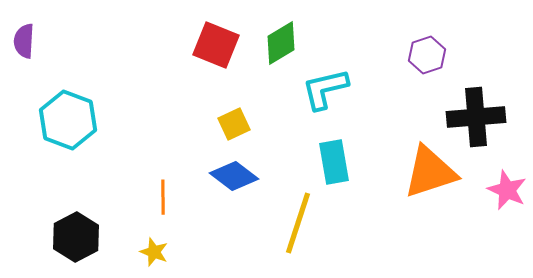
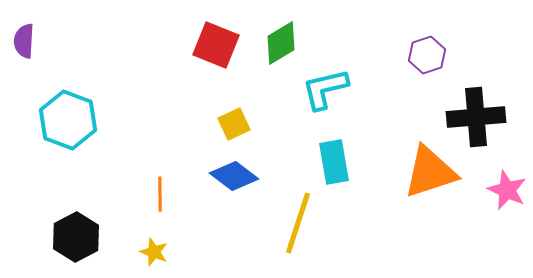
orange line: moved 3 px left, 3 px up
